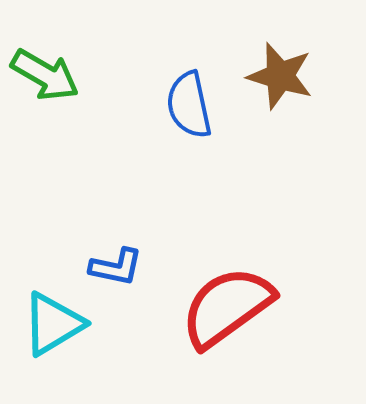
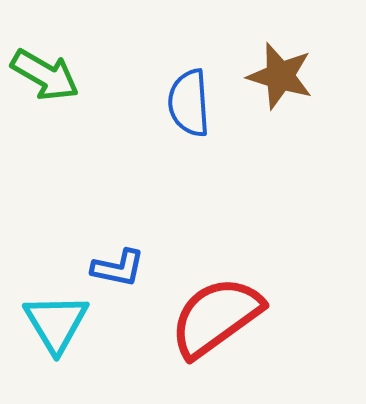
blue semicircle: moved 2 px up; rotated 8 degrees clockwise
blue L-shape: moved 2 px right, 1 px down
red semicircle: moved 11 px left, 10 px down
cyan triangle: moved 3 px right, 1 px up; rotated 30 degrees counterclockwise
